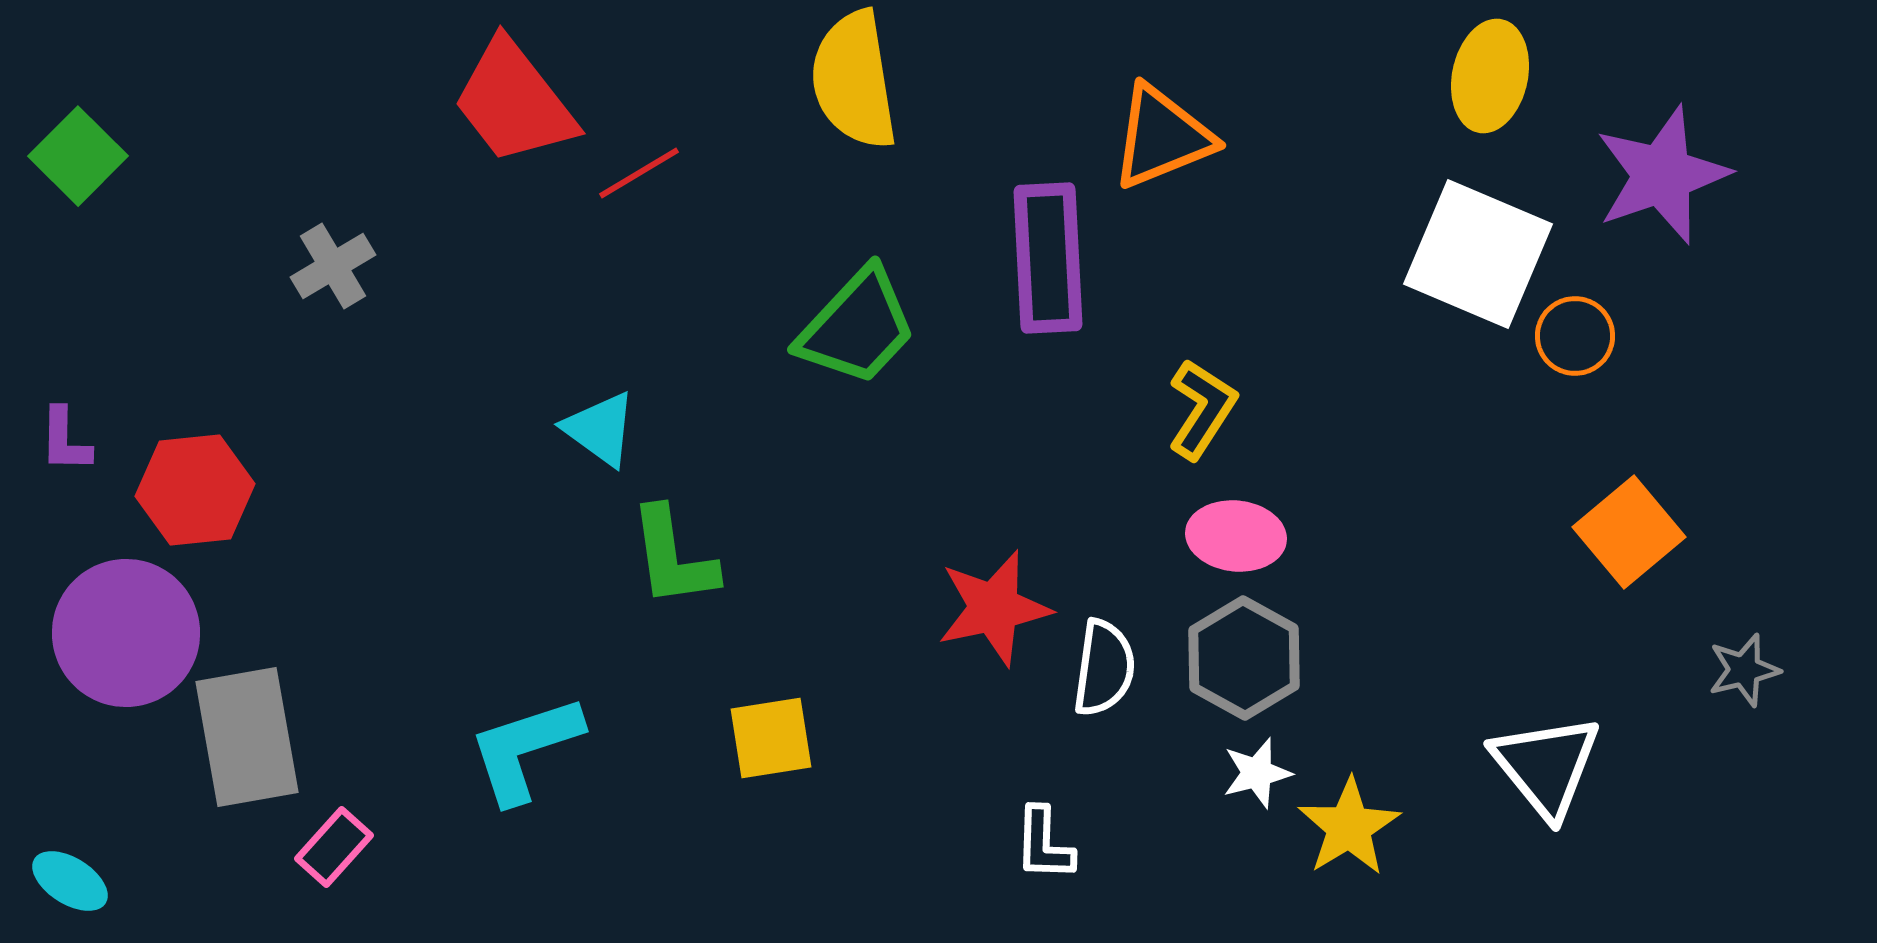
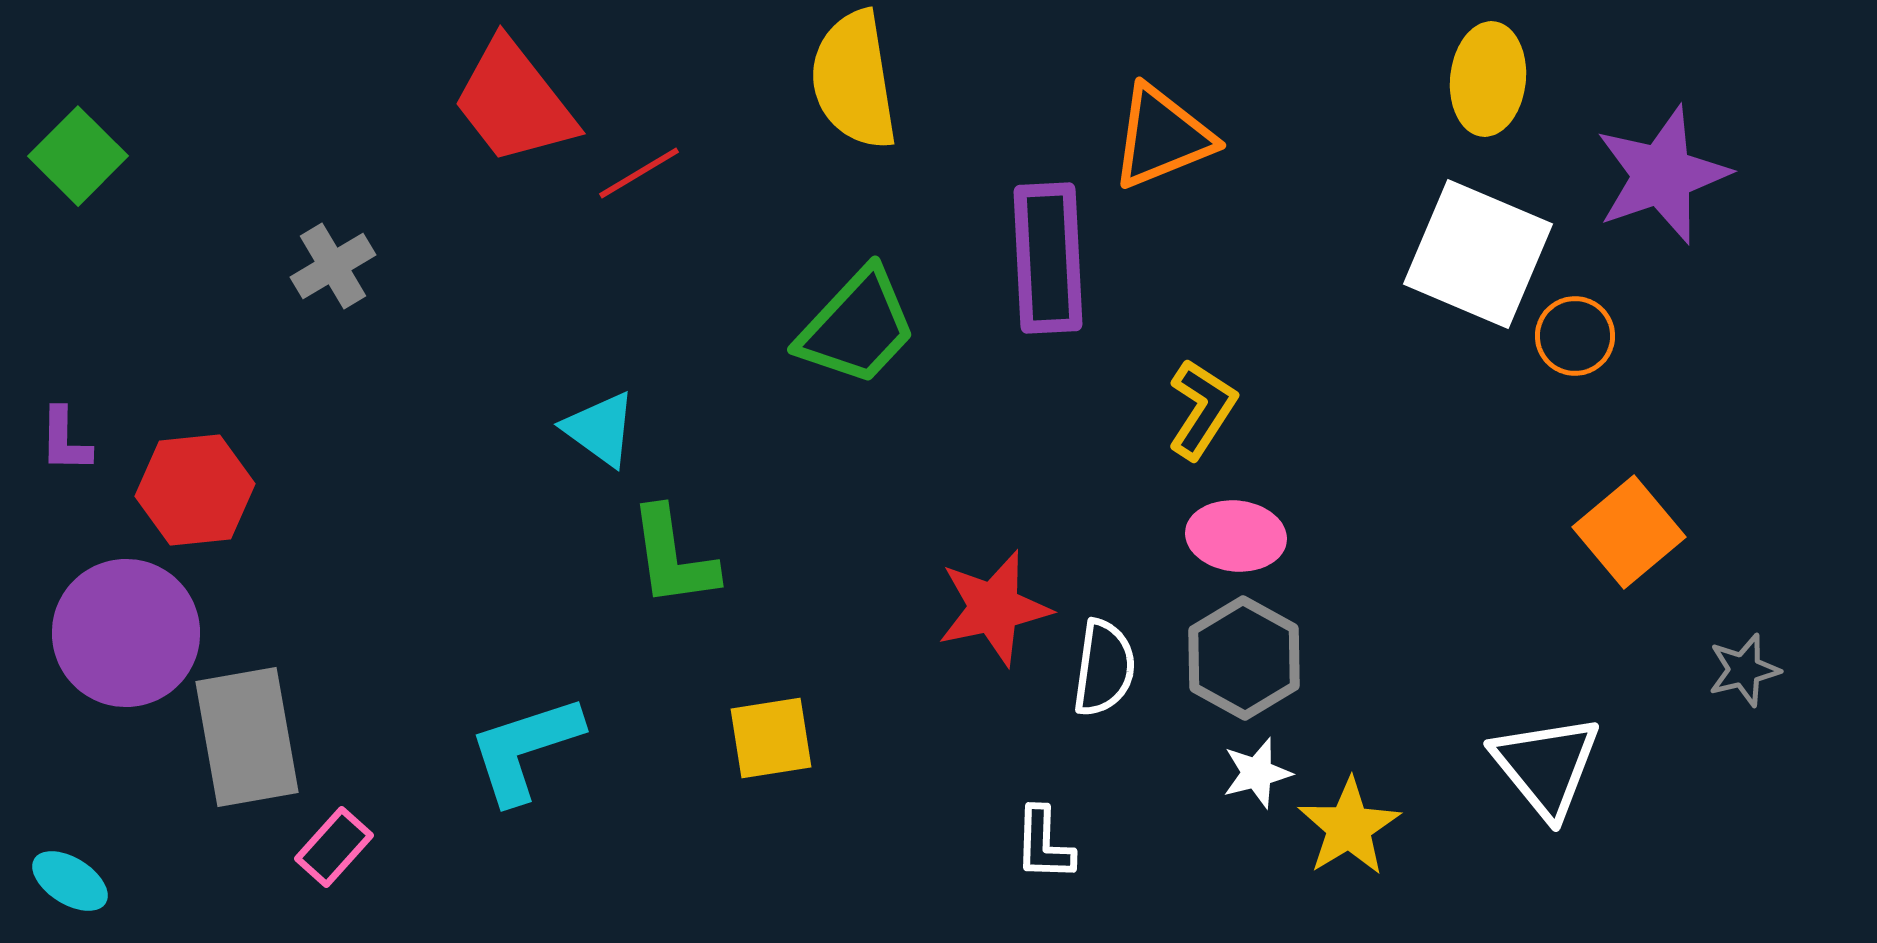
yellow ellipse: moved 2 px left, 3 px down; rotated 6 degrees counterclockwise
